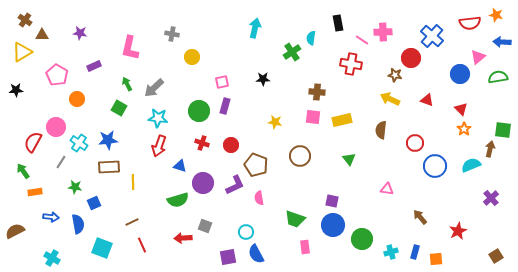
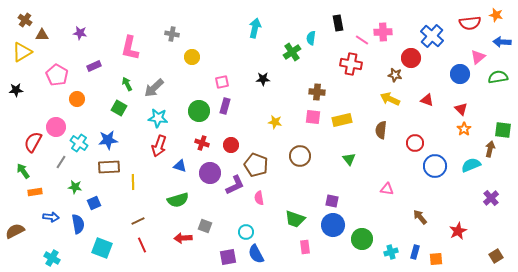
purple circle at (203, 183): moved 7 px right, 10 px up
brown line at (132, 222): moved 6 px right, 1 px up
